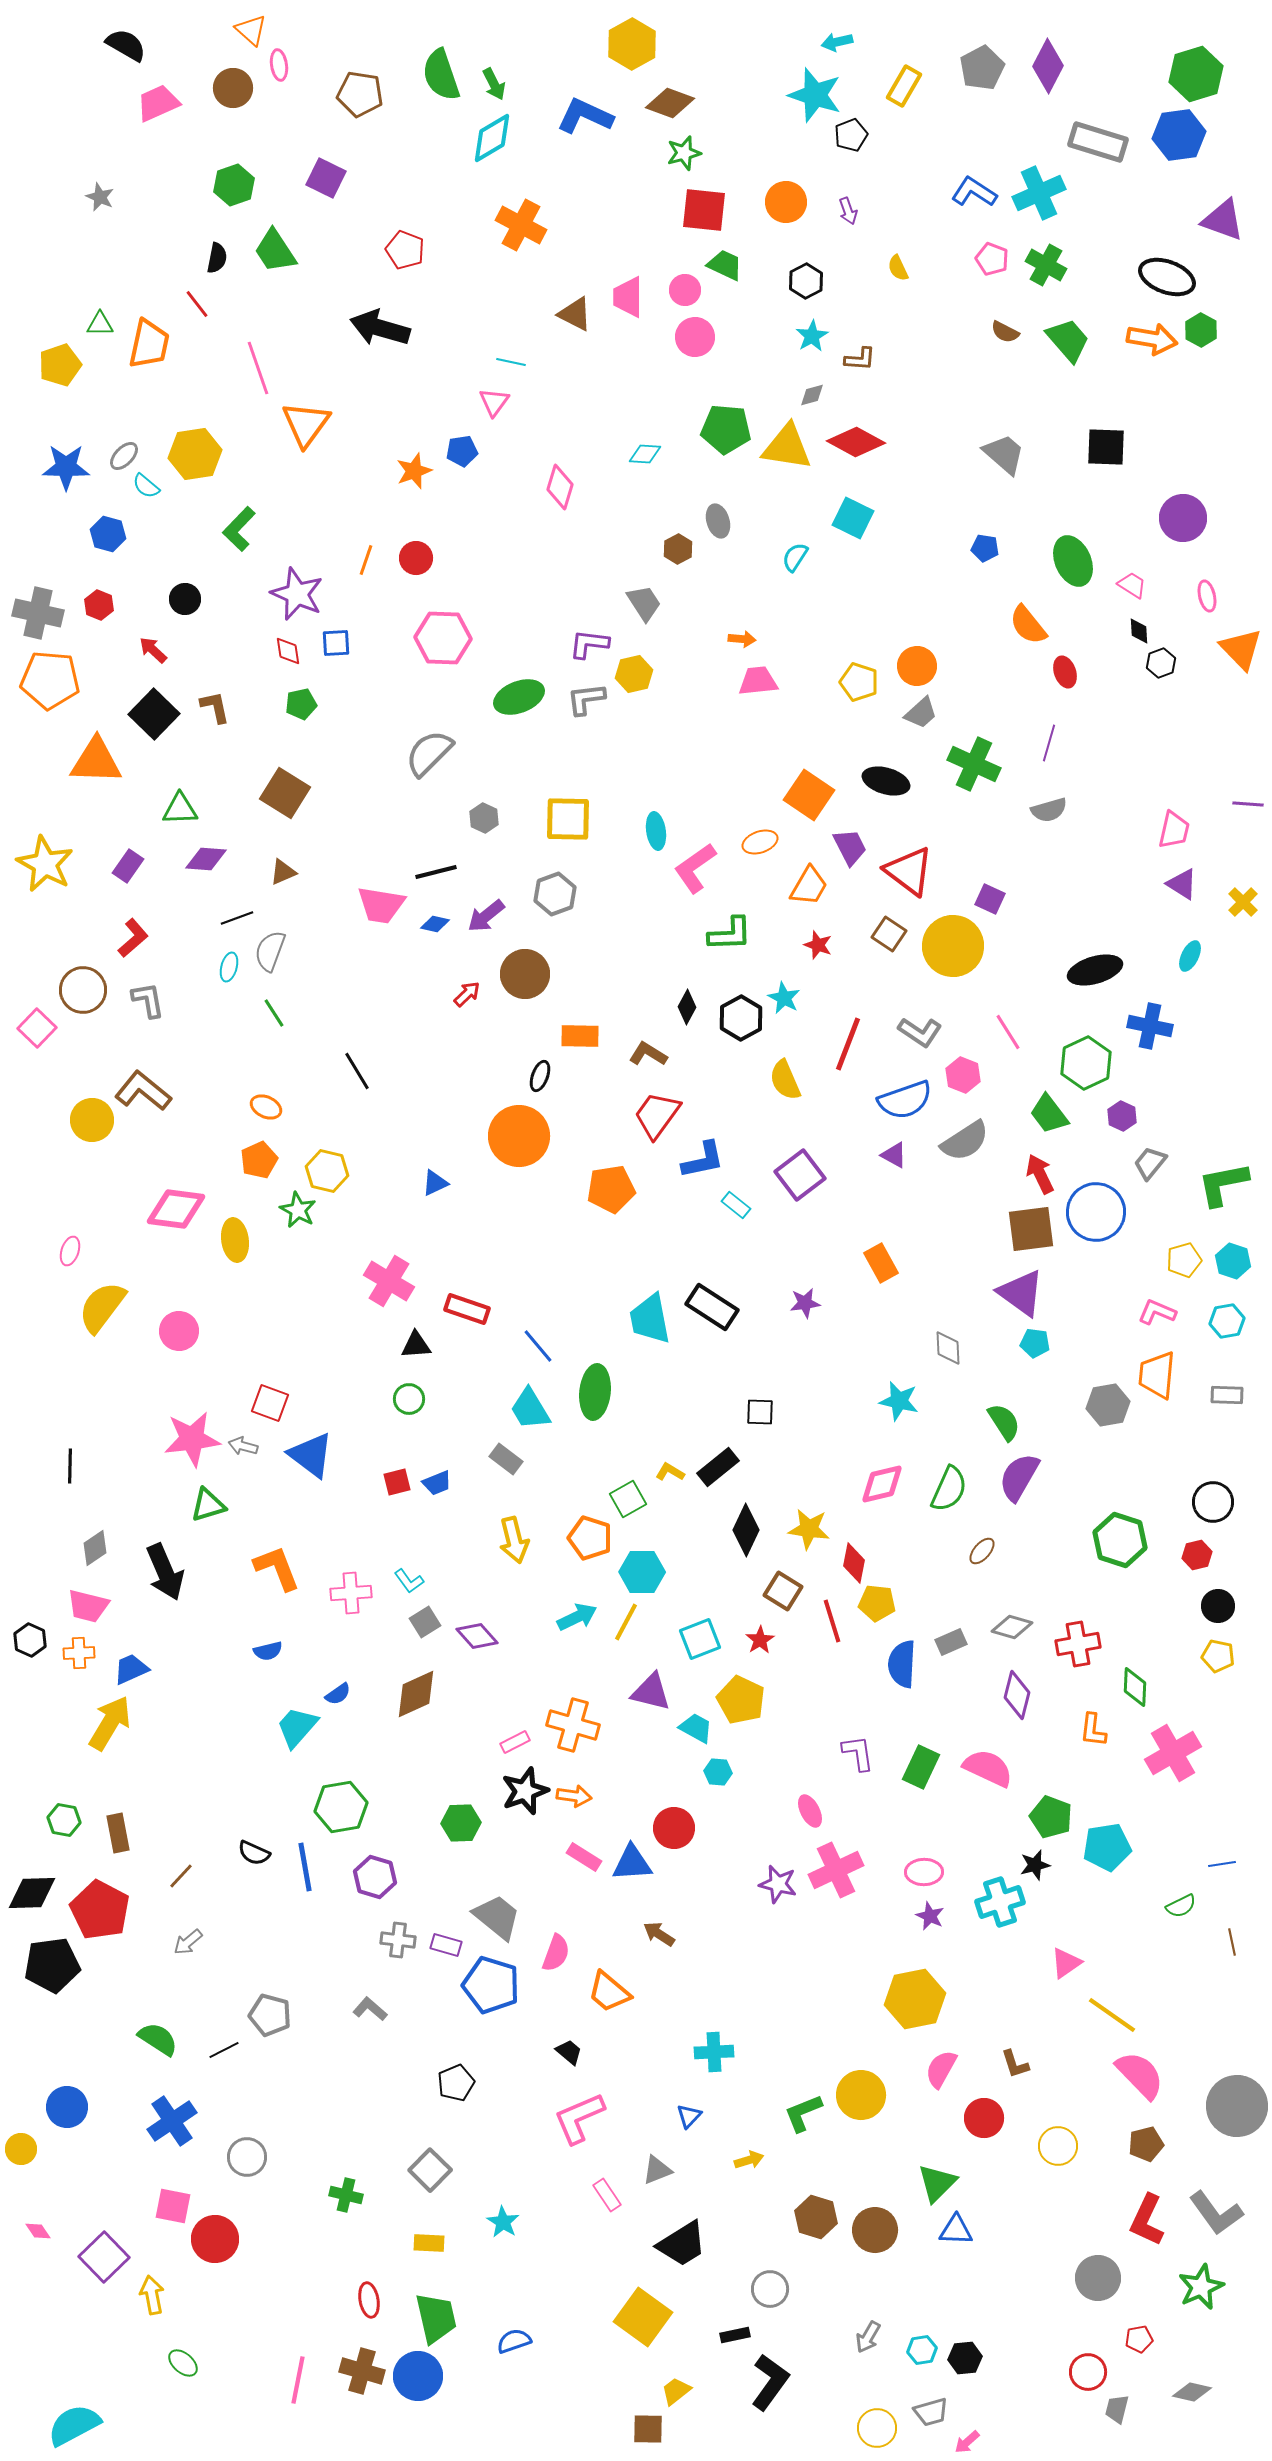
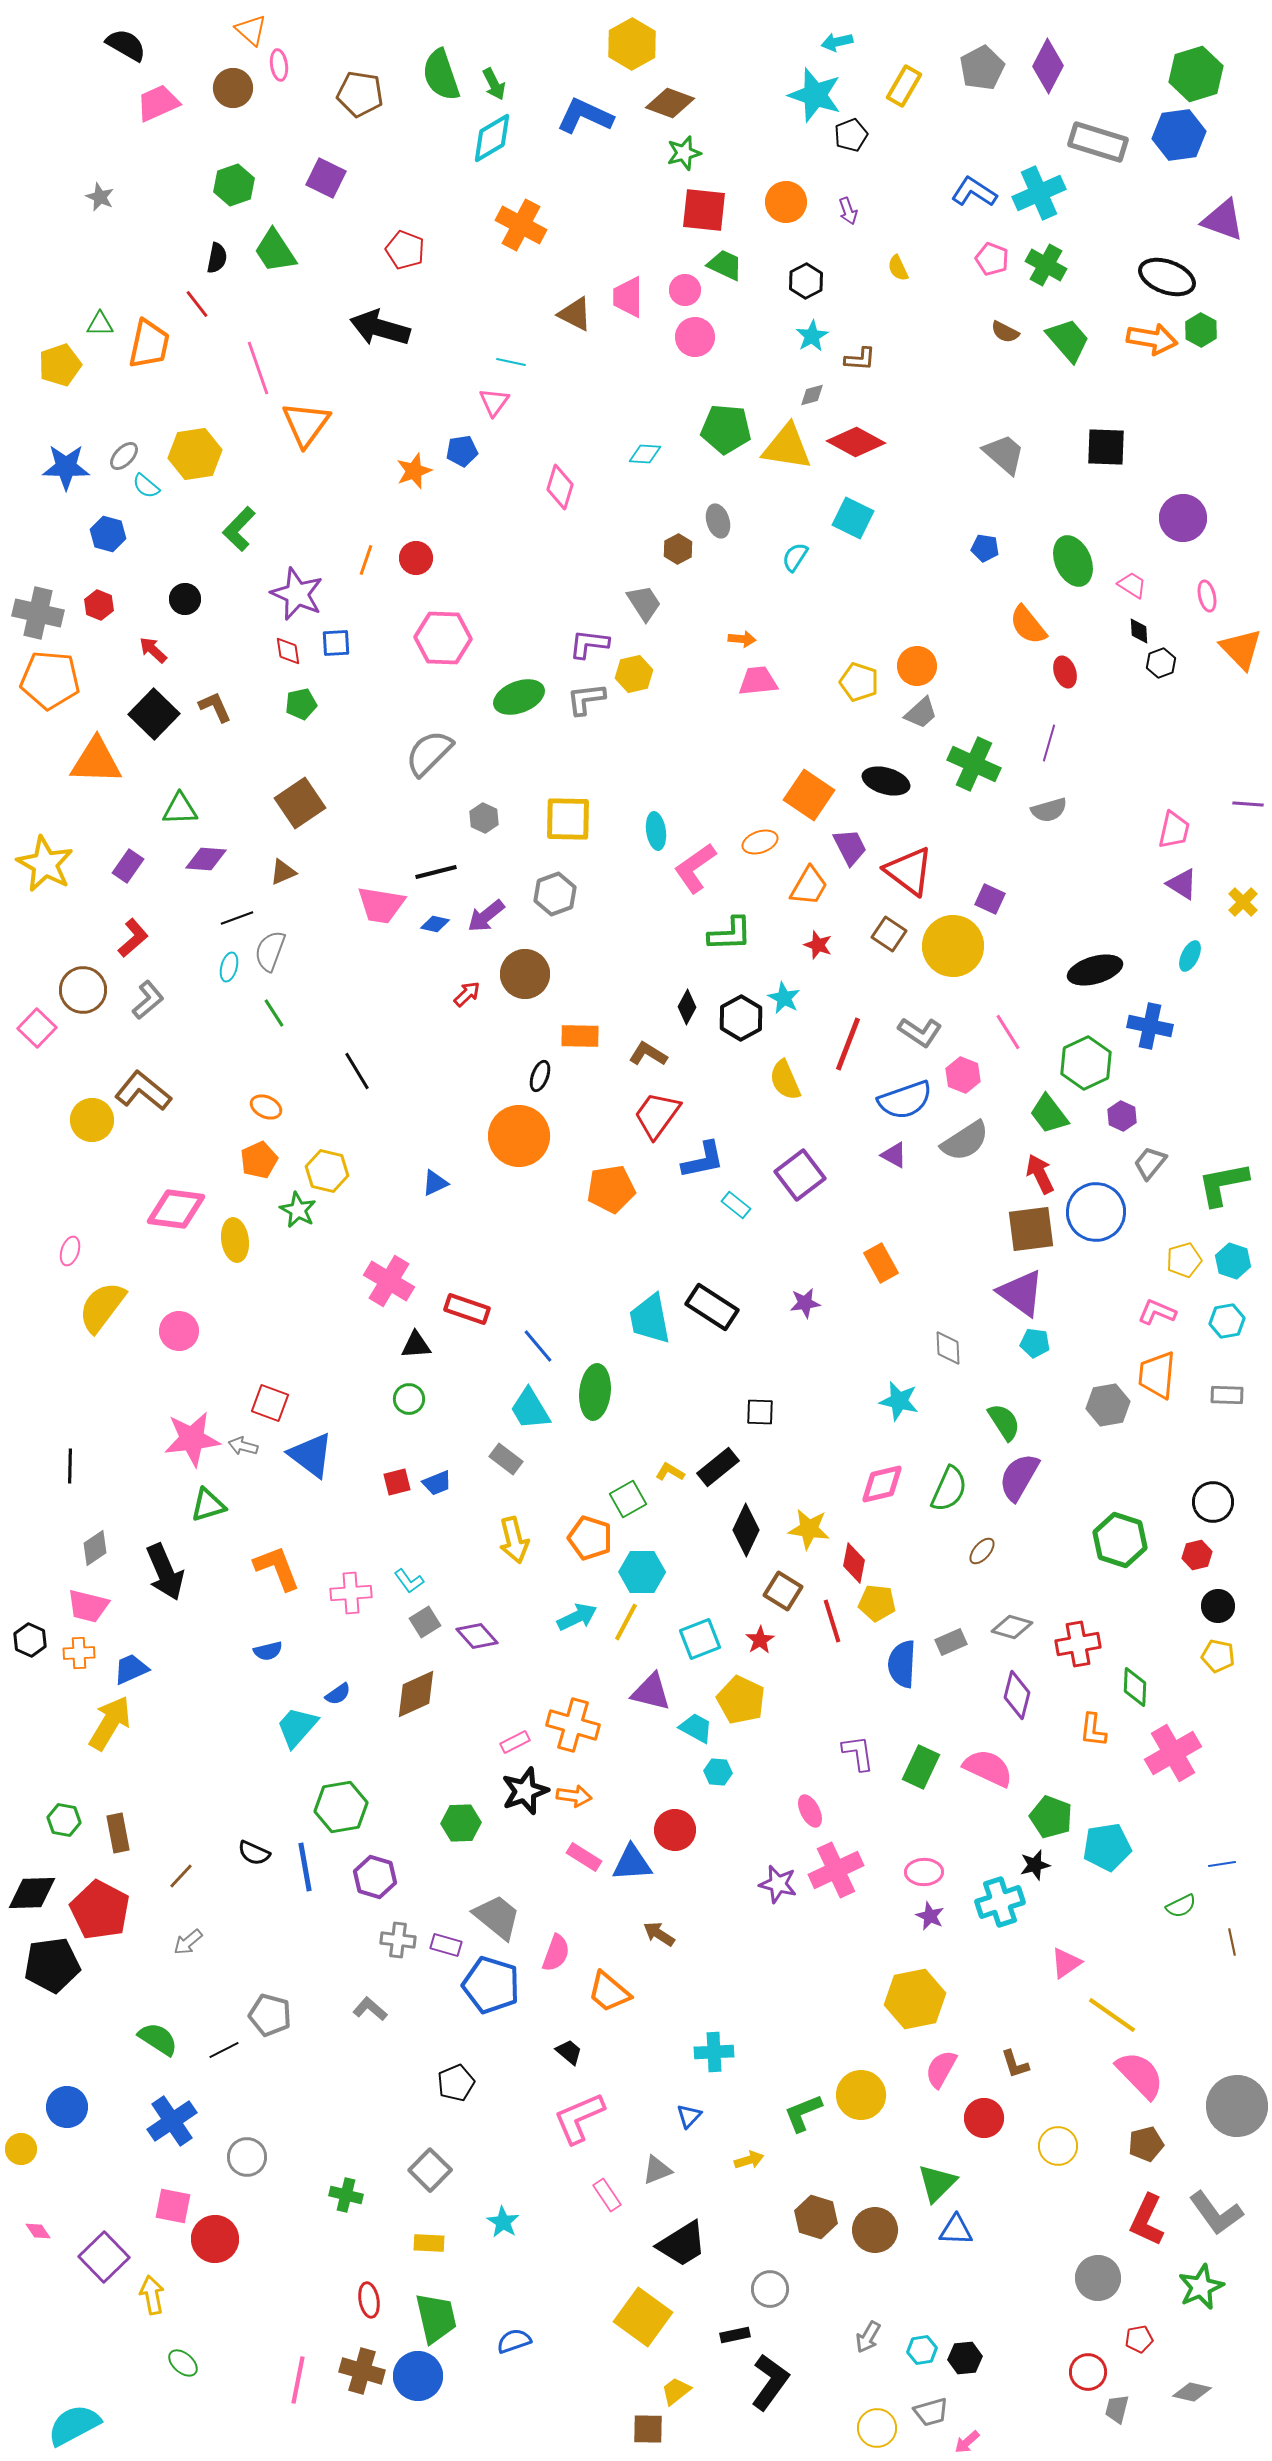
brown L-shape at (215, 707): rotated 12 degrees counterclockwise
brown square at (285, 793): moved 15 px right, 10 px down; rotated 24 degrees clockwise
gray L-shape at (148, 1000): rotated 60 degrees clockwise
red circle at (674, 1828): moved 1 px right, 2 px down
